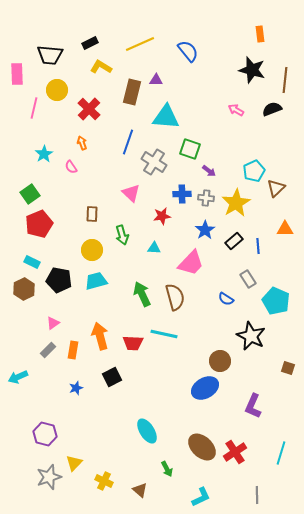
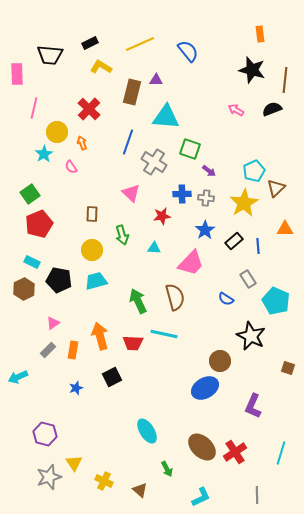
yellow circle at (57, 90): moved 42 px down
yellow star at (236, 203): moved 8 px right
green arrow at (142, 294): moved 4 px left, 7 px down
yellow triangle at (74, 463): rotated 18 degrees counterclockwise
